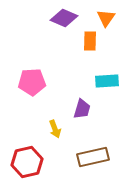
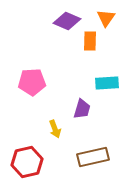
purple diamond: moved 3 px right, 3 px down
cyan rectangle: moved 2 px down
